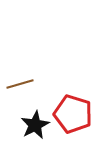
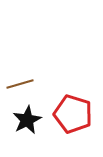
black star: moved 8 px left, 5 px up
